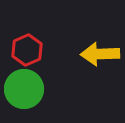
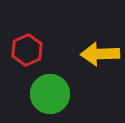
green circle: moved 26 px right, 5 px down
